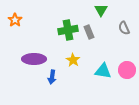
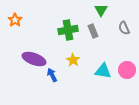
gray rectangle: moved 4 px right, 1 px up
purple ellipse: rotated 20 degrees clockwise
blue arrow: moved 2 px up; rotated 144 degrees clockwise
